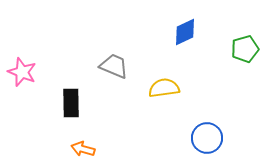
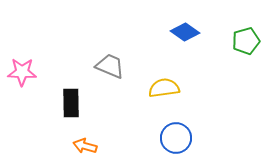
blue diamond: rotated 60 degrees clockwise
green pentagon: moved 1 px right, 8 px up
gray trapezoid: moved 4 px left
pink star: rotated 20 degrees counterclockwise
blue circle: moved 31 px left
orange arrow: moved 2 px right, 3 px up
